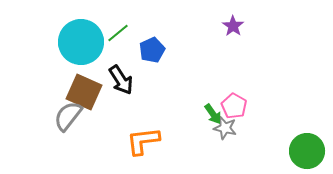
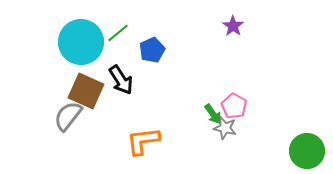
brown square: moved 2 px right, 1 px up
